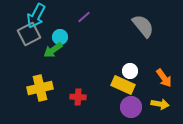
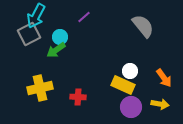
green arrow: moved 3 px right
